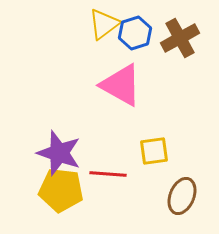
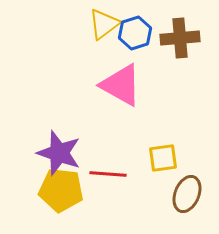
brown cross: rotated 24 degrees clockwise
yellow square: moved 9 px right, 7 px down
brown ellipse: moved 5 px right, 2 px up
